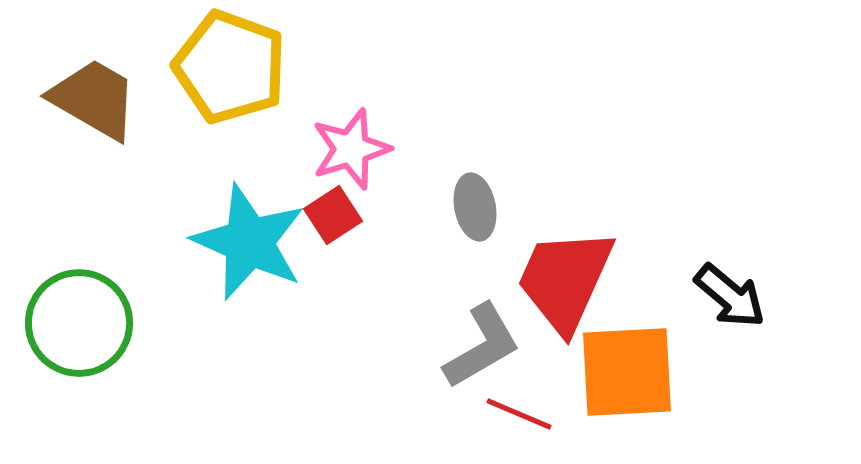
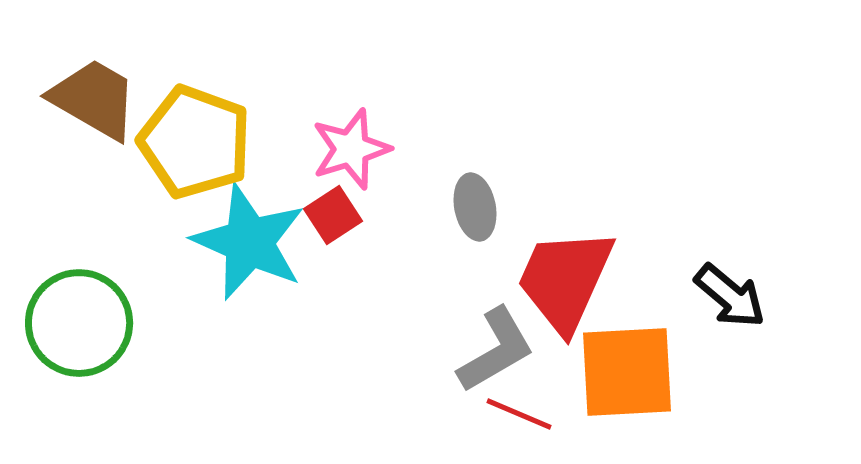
yellow pentagon: moved 35 px left, 75 px down
gray L-shape: moved 14 px right, 4 px down
